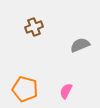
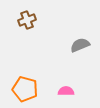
brown cross: moved 7 px left, 7 px up
pink semicircle: rotated 63 degrees clockwise
